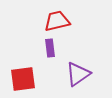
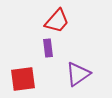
red trapezoid: rotated 144 degrees clockwise
purple rectangle: moved 2 px left
